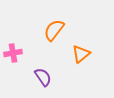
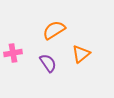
orange semicircle: rotated 20 degrees clockwise
purple semicircle: moved 5 px right, 14 px up
